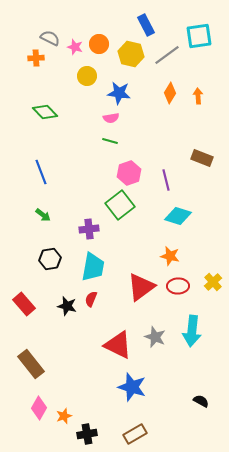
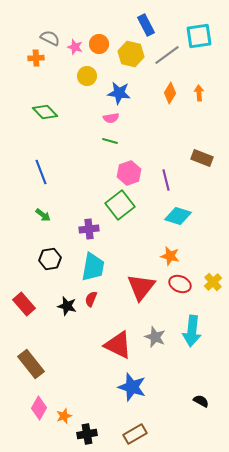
orange arrow at (198, 96): moved 1 px right, 3 px up
red ellipse at (178, 286): moved 2 px right, 2 px up; rotated 25 degrees clockwise
red triangle at (141, 287): rotated 16 degrees counterclockwise
